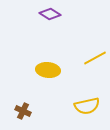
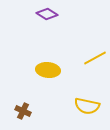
purple diamond: moved 3 px left
yellow semicircle: rotated 25 degrees clockwise
